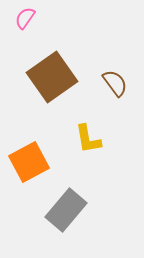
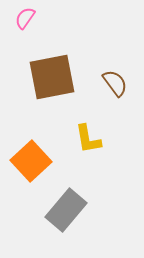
brown square: rotated 24 degrees clockwise
orange square: moved 2 px right, 1 px up; rotated 15 degrees counterclockwise
